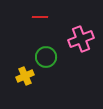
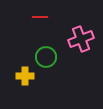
yellow cross: rotated 24 degrees clockwise
